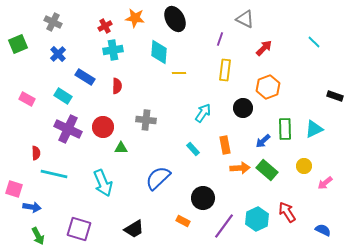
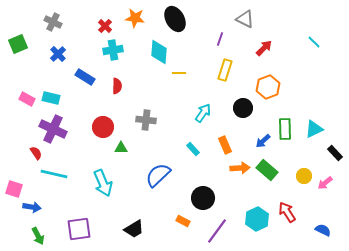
red cross at (105, 26): rotated 16 degrees counterclockwise
yellow rectangle at (225, 70): rotated 10 degrees clockwise
cyan rectangle at (63, 96): moved 12 px left, 2 px down; rotated 18 degrees counterclockwise
black rectangle at (335, 96): moved 57 px down; rotated 28 degrees clockwise
purple cross at (68, 129): moved 15 px left
orange rectangle at (225, 145): rotated 12 degrees counterclockwise
red semicircle at (36, 153): rotated 32 degrees counterclockwise
yellow circle at (304, 166): moved 10 px down
blue semicircle at (158, 178): moved 3 px up
purple line at (224, 226): moved 7 px left, 5 px down
purple square at (79, 229): rotated 25 degrees counterclockwise
